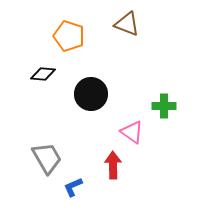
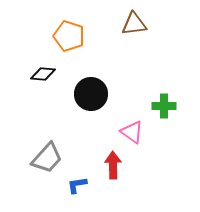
brown triangle: moved 7 px right; rotated 28 degrees counterclockwise
gray trapezoid: rotated 72 degrees clockwise
blue L-shape: moved 4 px right, 2 px up; rotated 15 degrees clockwise
